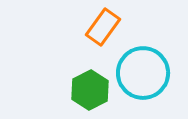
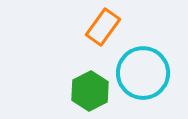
green hexagon: moved 1 px down
